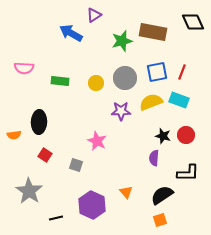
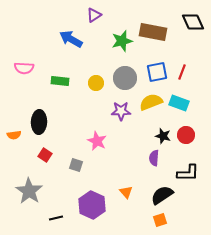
blue arrow: moved 6 px down
cyan rectangle: moved 3 px down
